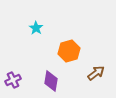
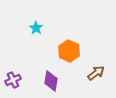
orange hexagon: rotated 20 degrees counterclockwise
